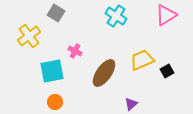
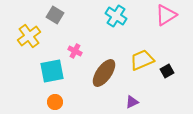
gray square: moved 1 px left, 2 px down
purple triangle: moved 1 px right, 2 px up; rotated 16 degrees clockwise
